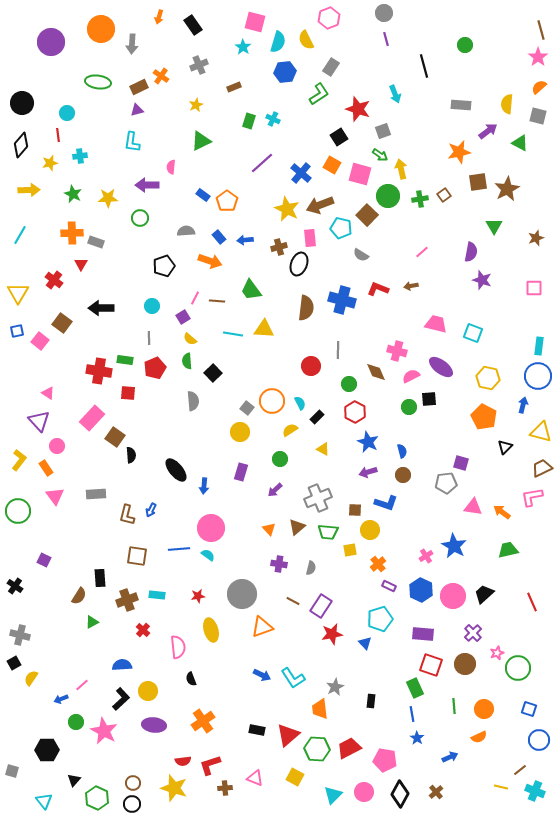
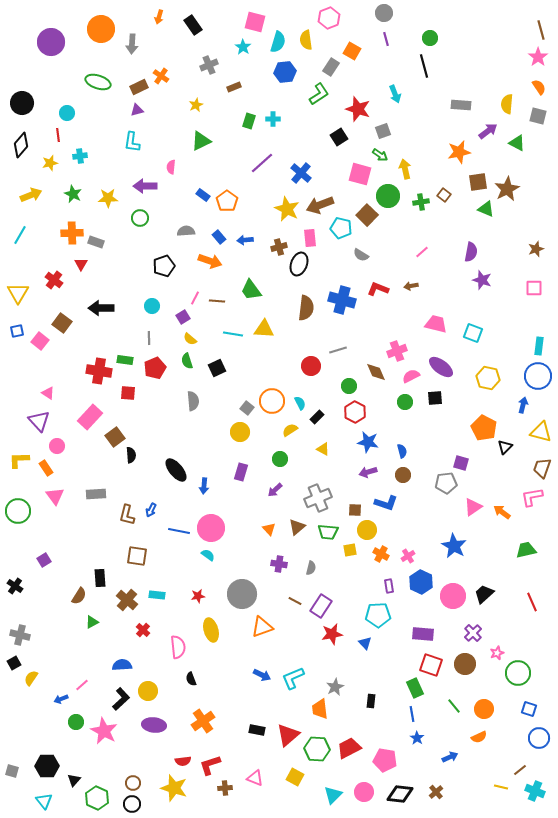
yellow semicircle at (306, 40): rotated 18 degrees clockwise
green circle at (465, 45): moved 35 px left, 7 px up
gray cross at (199, 65): moved 10 px right
green ellipse at (98, 82): rotated 10 degrees clockwise
orange semicircle at (539, 87): rotated 98 degrees clockwise
cyan cross at (273, 119): rotated 24 degrees counterclockwise
green triangle at (520, 143): moved 3 px left
orange square at (332, 165): moved 20 px right, 114 px up
yellow arrow at (401, 169): moved 4 px right
purple arrow at (147, 185): moved 2 px left, 1 px down
yellow arrow at (29, 190): moved 2 px right, 5 px down; rotated 20 degrees counterclockwise
brown square at (444, 195): rotated 16 degrees counterclockwise
green cross at (420, 199): moved 1 px right, 3 px down
green triangle at (494, 226): moved 8 px left, 17 px up; rotated 36 degrees counterclockwise
brown star at (536, 238): moved 11 px down
gray line at (338, 350): rotated 72 degrees clockwise
pink cross at (397, 351): rotated 36 degrees counterclockwise
green semicircle at (187, 361): rotated 14 degrees counterclockwise
black square at (213, 373): moved 4 px right, 5 px up; rotated 18 degrees clockwise
green circle at (349, 384): moved 2 px down
black square at (429, 399): moved 6 px right, 1 px up
green circle at (409, 407): moved 4 px left, 5 px up
orange pentagon at (484, 417): moved 11 px down
pink rectangle at (92, 418): moved 2 px left, 1 px up
brown square at (115, 437): rotated 18 degrees clockwise
blue star at (368, 442): rotated 15 degrees counterclockwise
yellow L-shape at (19, 460): rotated 130 degrees counterclockwise
brown trapezoid at (542, 468): rotated 45 degrees counterclockwise
pink triangle at (473, 507): rotated 42 degrees counterclockwise
yellow circle at (370, 530): moved 3 px left
blue line at (179, 549): moved 18 px up; rotated 15 degrees clockwise
green trapezoid at (508, 550): moved 18 px right
pink cross at (426, 556): moved 18 px left
purple square at (44, 560): rotated 32 degrees clockwise
orange cross at (378, 564): moved 3 px right, 10 px up; rotated 21 degrees counterclockwise
purple rectangle at (389, 586): rotated 56 degrees clockwise
blue hexagon at (421, 590): moved 8 px up
brown cross at (127, 600): rotated 30 degrees counterclockwise
brown line at (293, 601): moved 2 px right
cyan pentagon at (380, 619): moved 2 px left, 4 px up; rotated 15 degrees clockwise
green circle at (518, 668): moved 5 px down
cyan L-shape at (293, 678): rotated 100 degrees clockwise
green line at (454, 706): rotated 35 degrees counterclockwise
blue circle at (539, 740): moved 2 px up
black hexagon at (47, 750): moved 16 px down
black diamond at (400, 794): rotated 68 degrees clockwise
